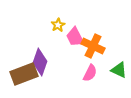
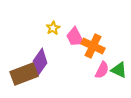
yellow star: moved 5 px left, 3 px down
purple diamond: rotated 16 degrees clockwise
pink semicircle: moved 12 px right, 3 px up
